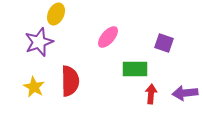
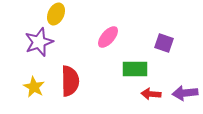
red arrow: rotated 90 degrees counterclockwise
